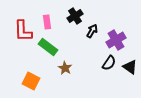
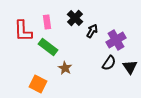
black cross: moved 2 px down; rotated 14 degrees counterclockwise
black triangle: rotated 21 degrees clockwise
orange square: moved 7 px right, 3 px down
